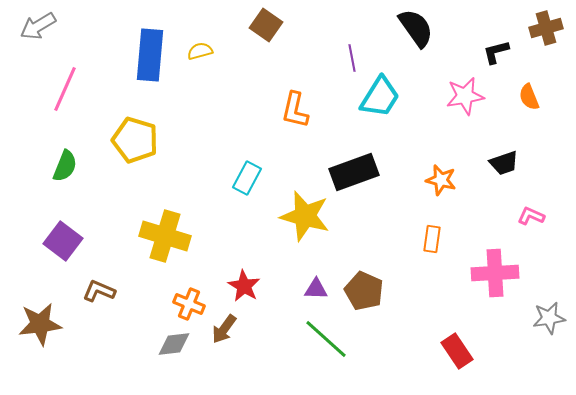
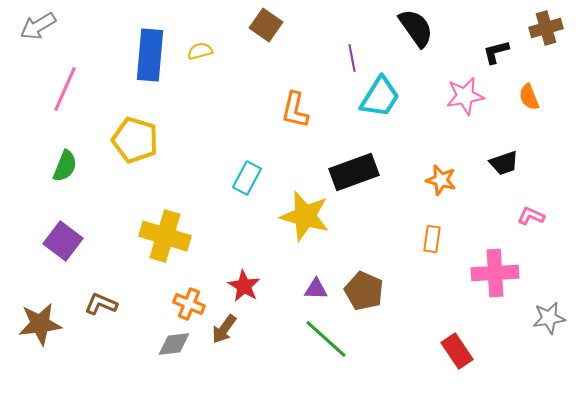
brown L-shape: moved 2 px right, 13 px down
